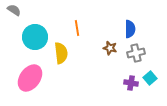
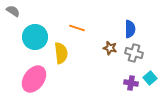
gray semicircle: moved 1 px left, 1 px down
orange line: rotated 63 degrees counterclockwise
gray cross: moved 2 px left; rotated 30 degrees clockwise
pink ellipse: moved 4 px right, 1 px down
